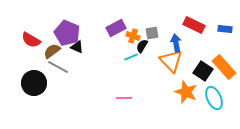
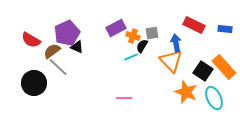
purple pentagon: rotated 25 degrees clockwise
gray line: rotated 15 degrees clockwise
